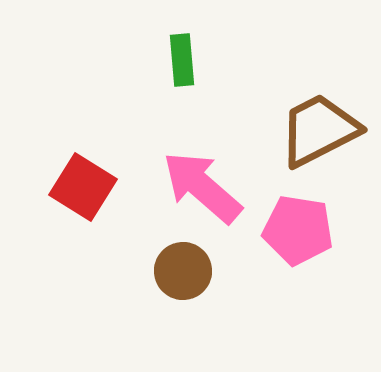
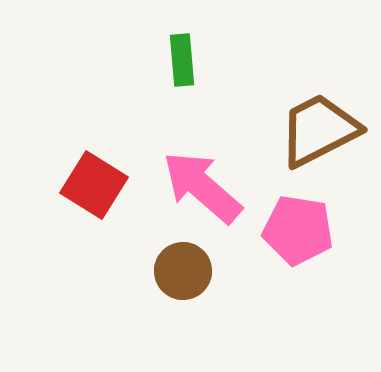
red square: moved 11 px right, 2 px up
